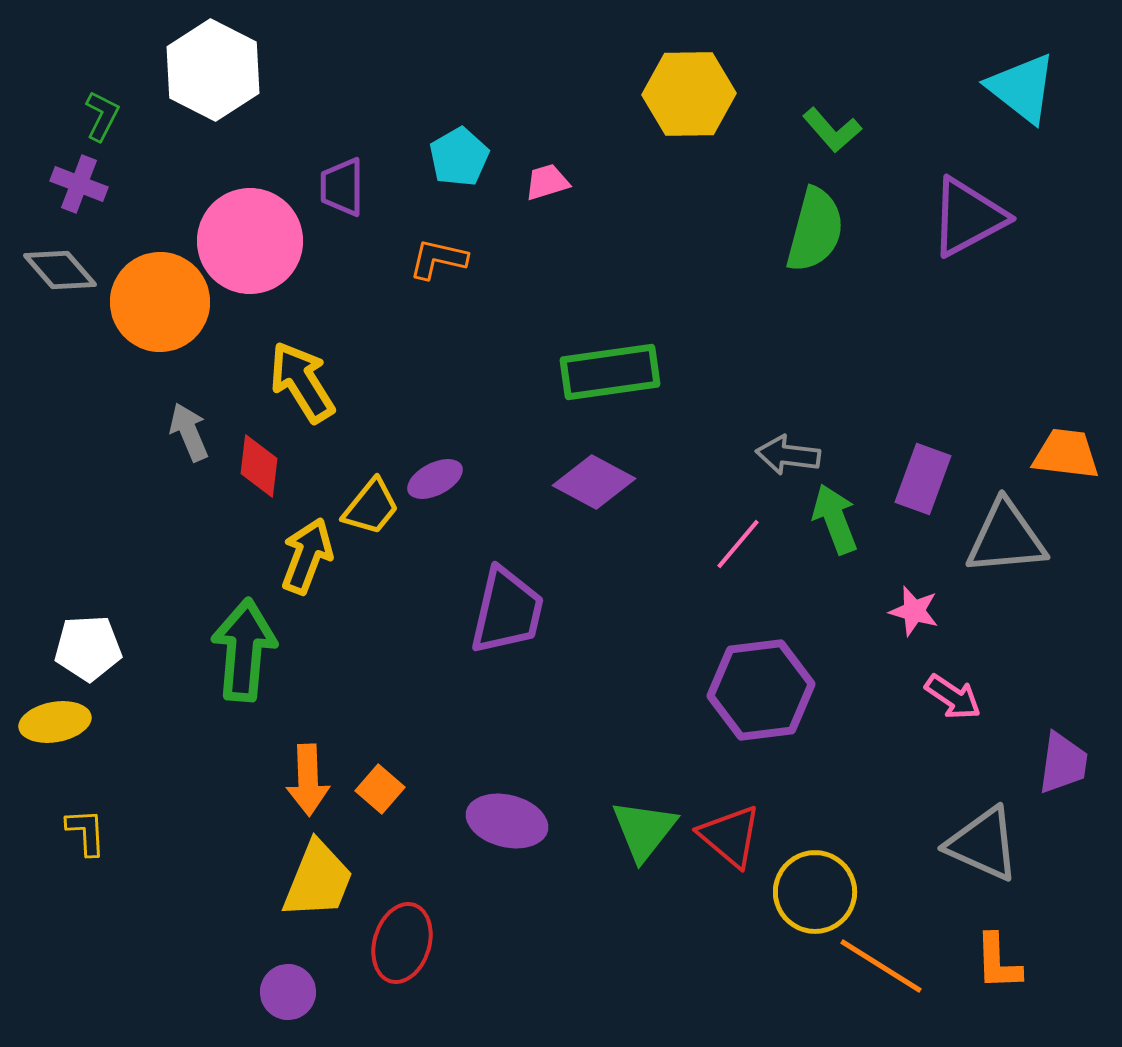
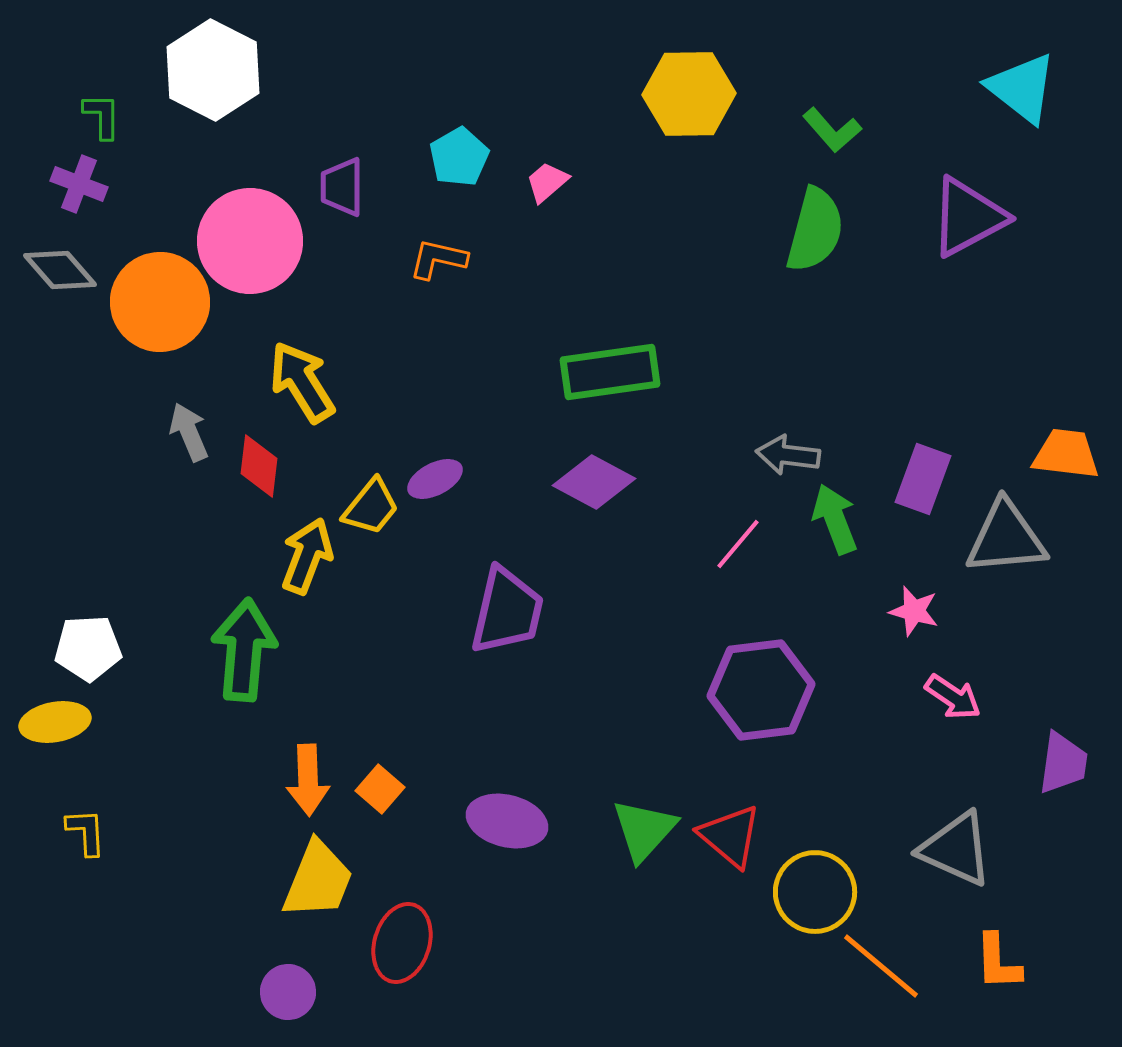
green L-shape at (102, 116): rotated 27 degrees counterclockwise
pink trapezoid at (547, 182): rotated 24 degrees counterclockwise
green triangle at (644, 830): rotated 4 degrees clockwise
gray triangle at (983, 844): moved 27 px left, 5 px down
orange line at (881, 966): rotated 8 degrees clockwise
